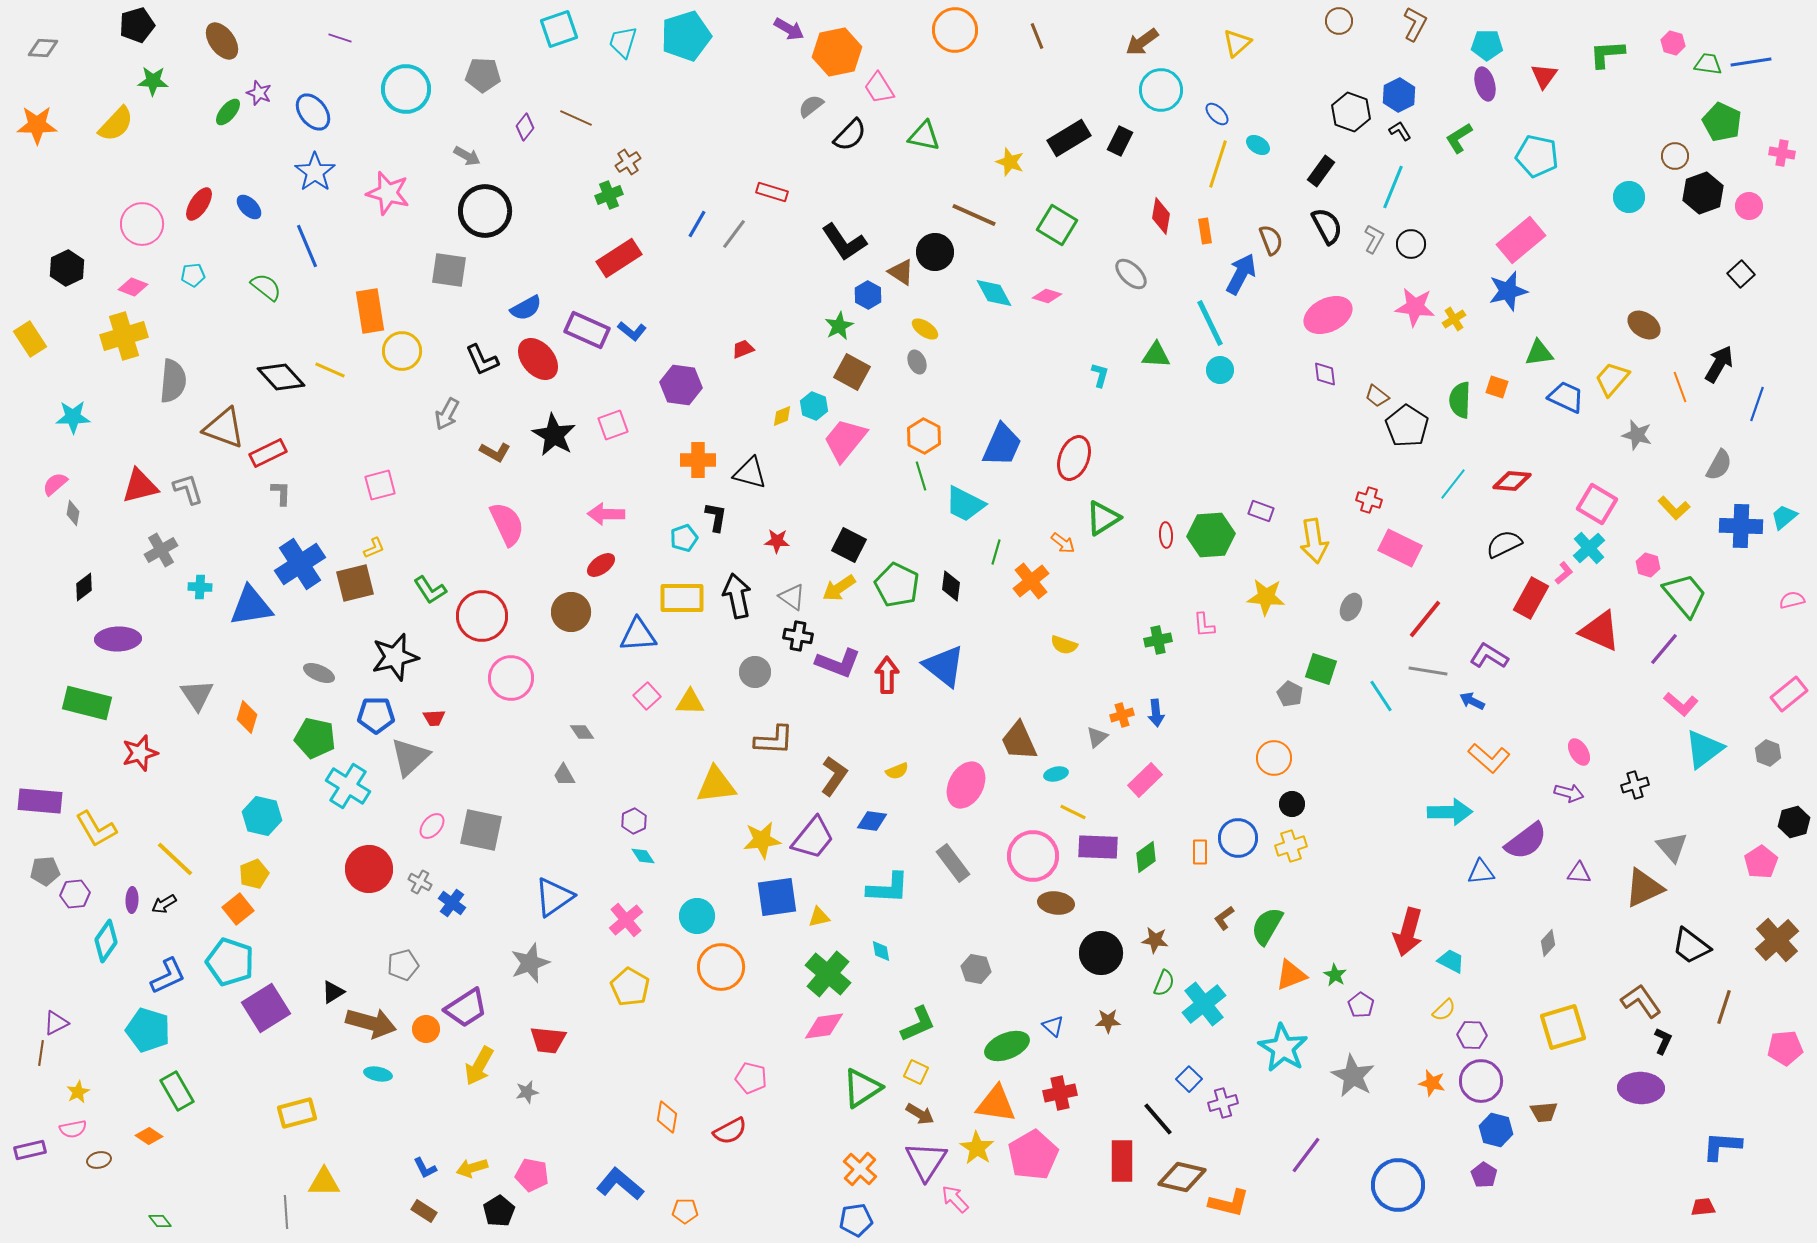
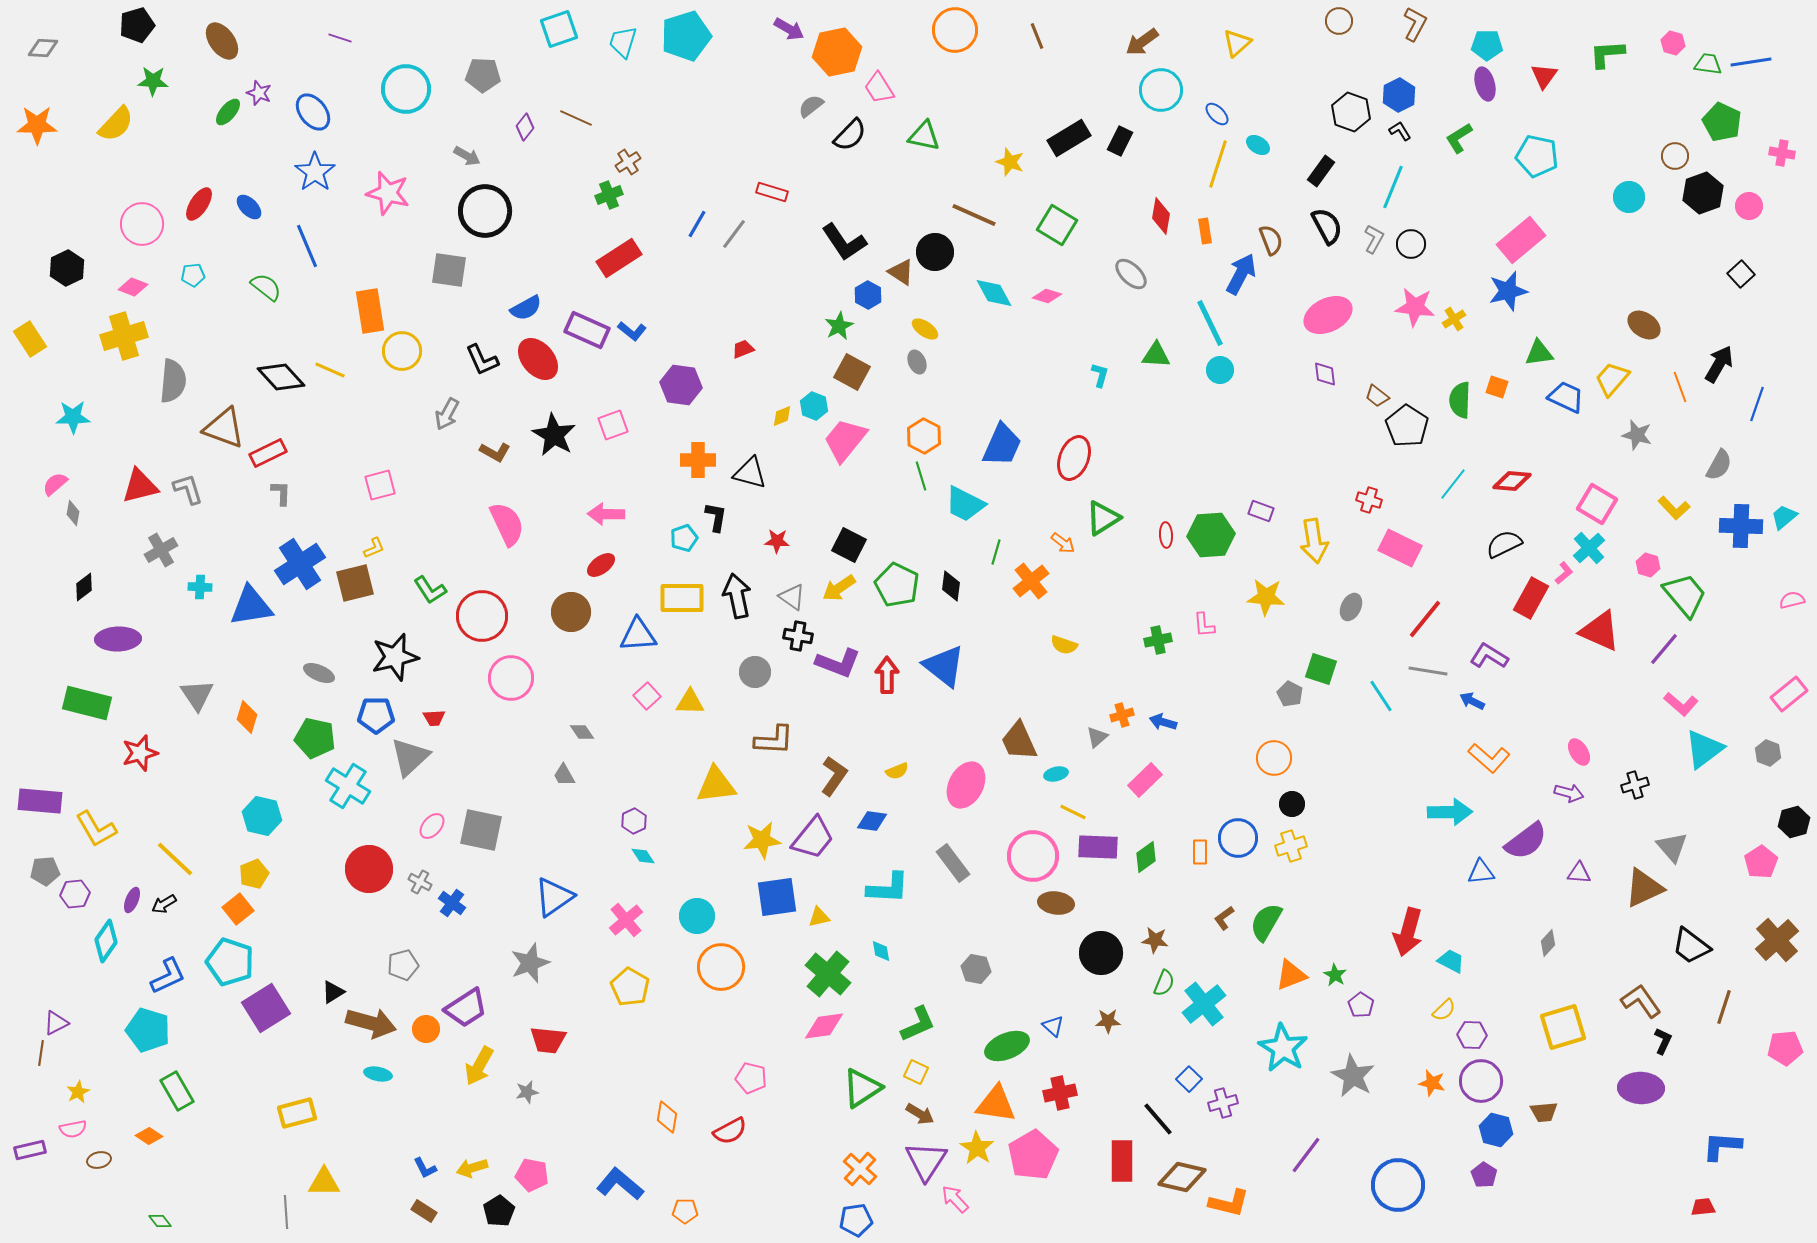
blue arrow at (1156, 713): moved 7 px right, 9 px down; rotated 112 degrees clockwise
purple ellipse at (132, 900): rotated 20 degrees clockwise
green semicircle at (1267, 926): moved 1 px left, 4 px up
